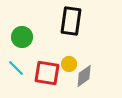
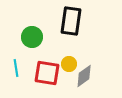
green circle: moved 10 px right
cyan line: rotated 36 degrees clockwise
